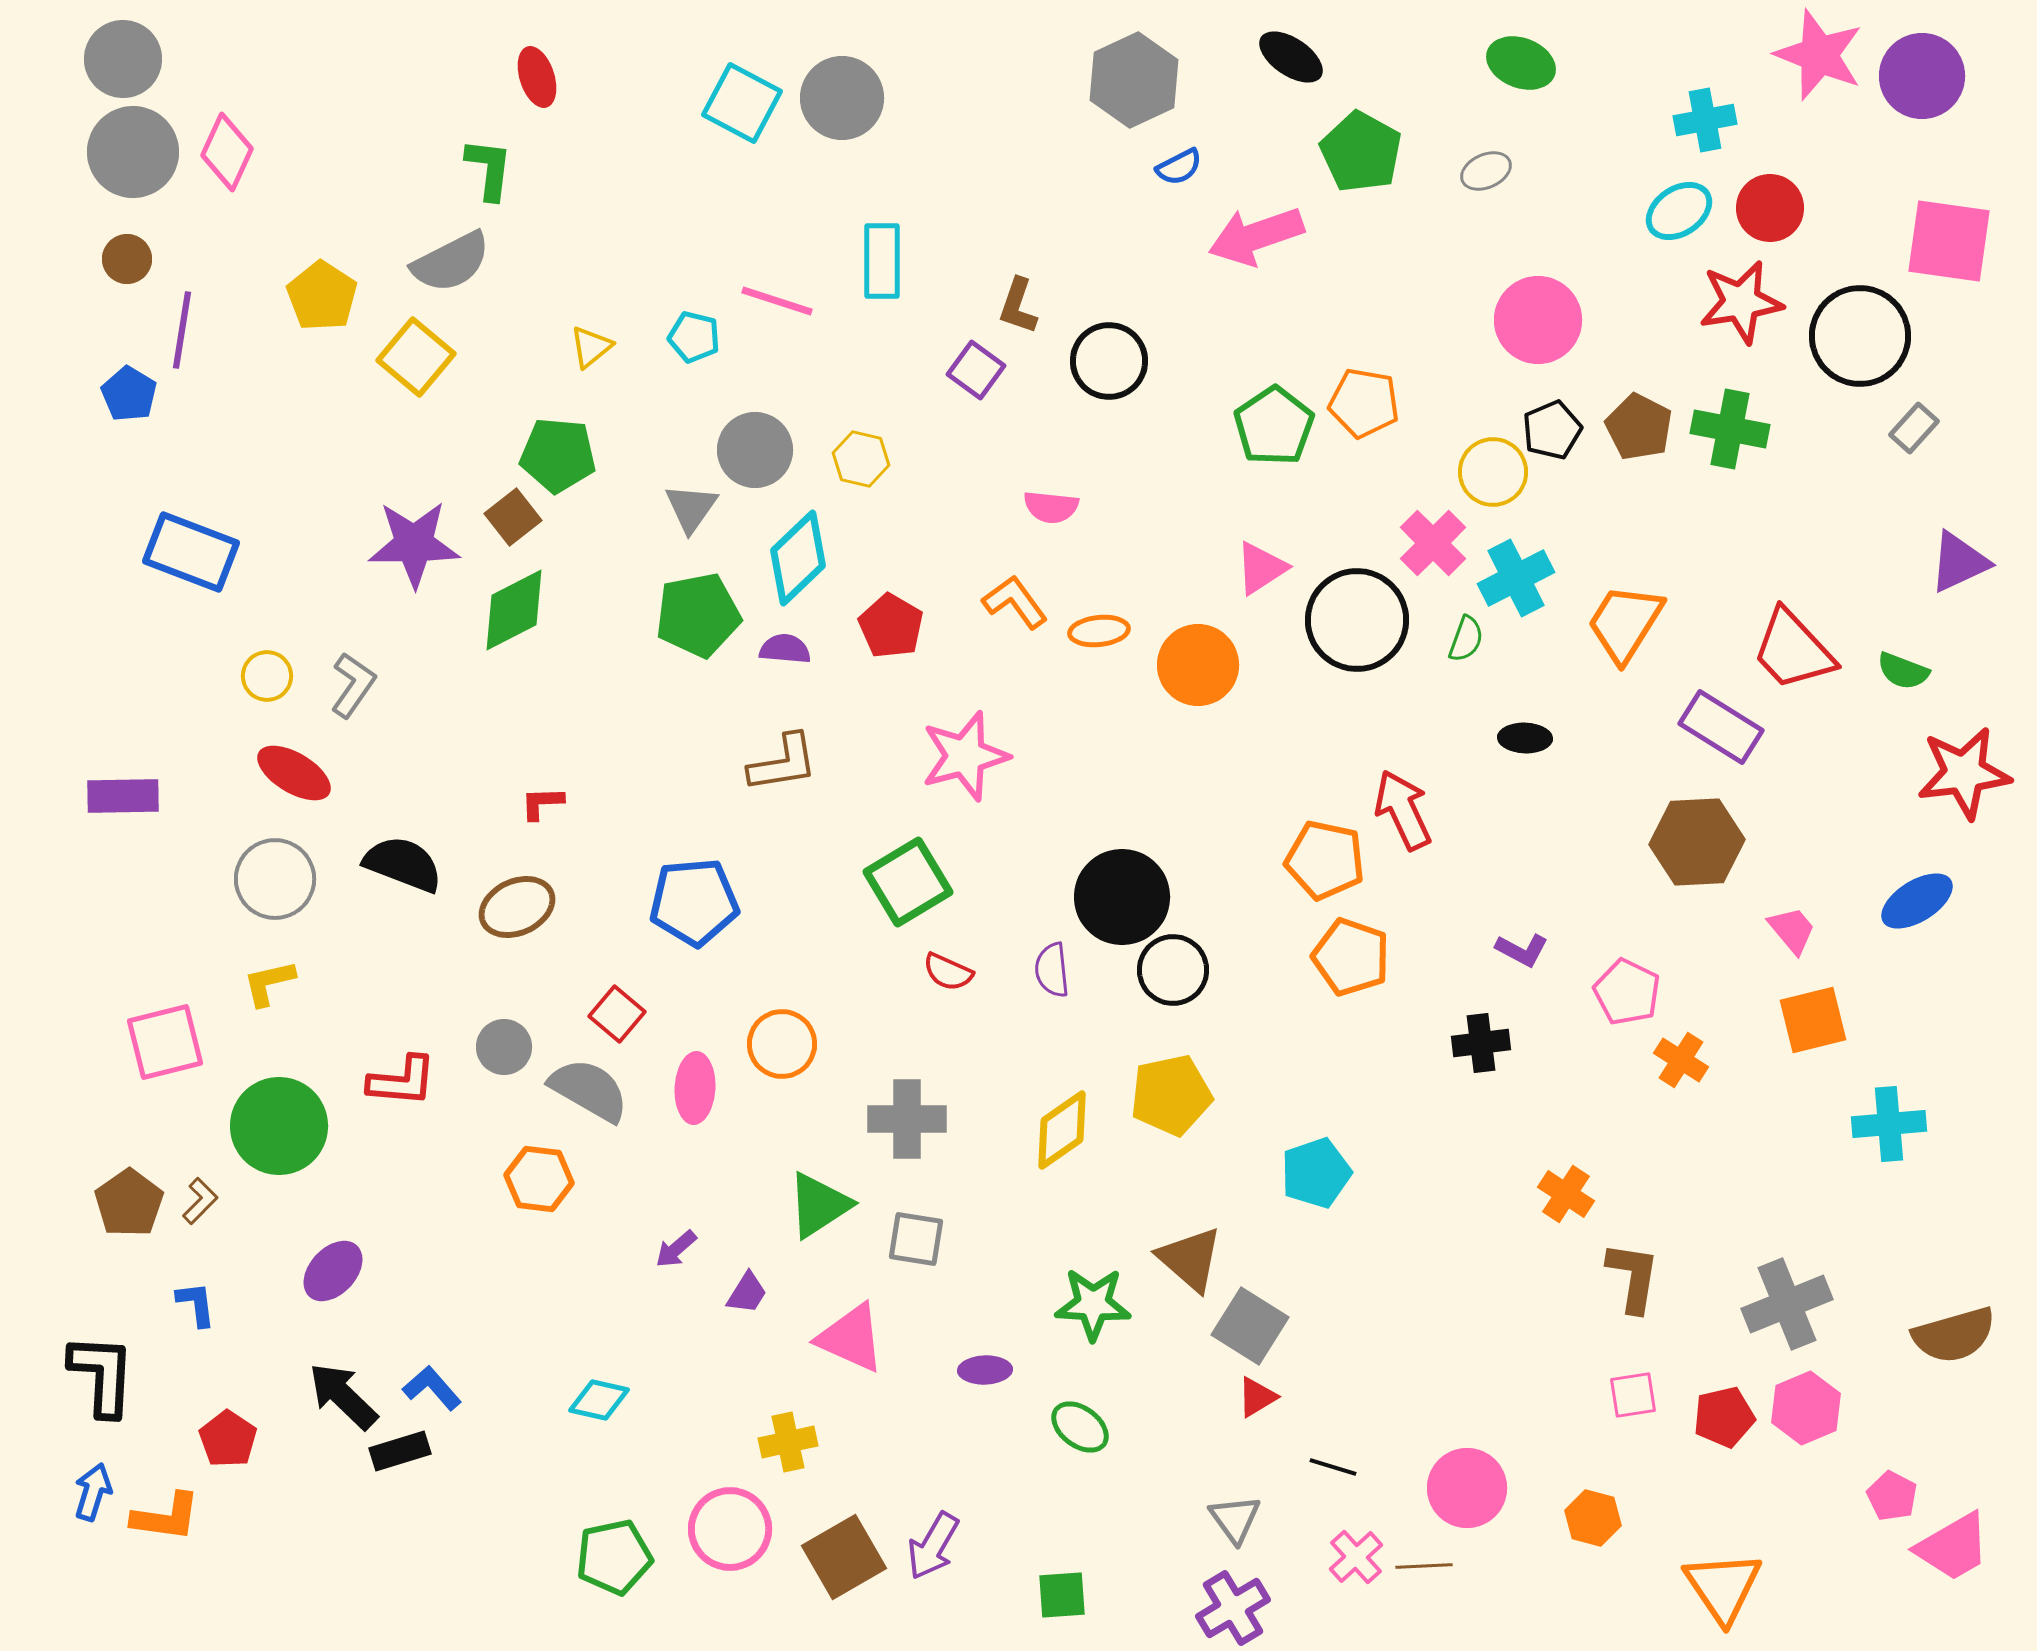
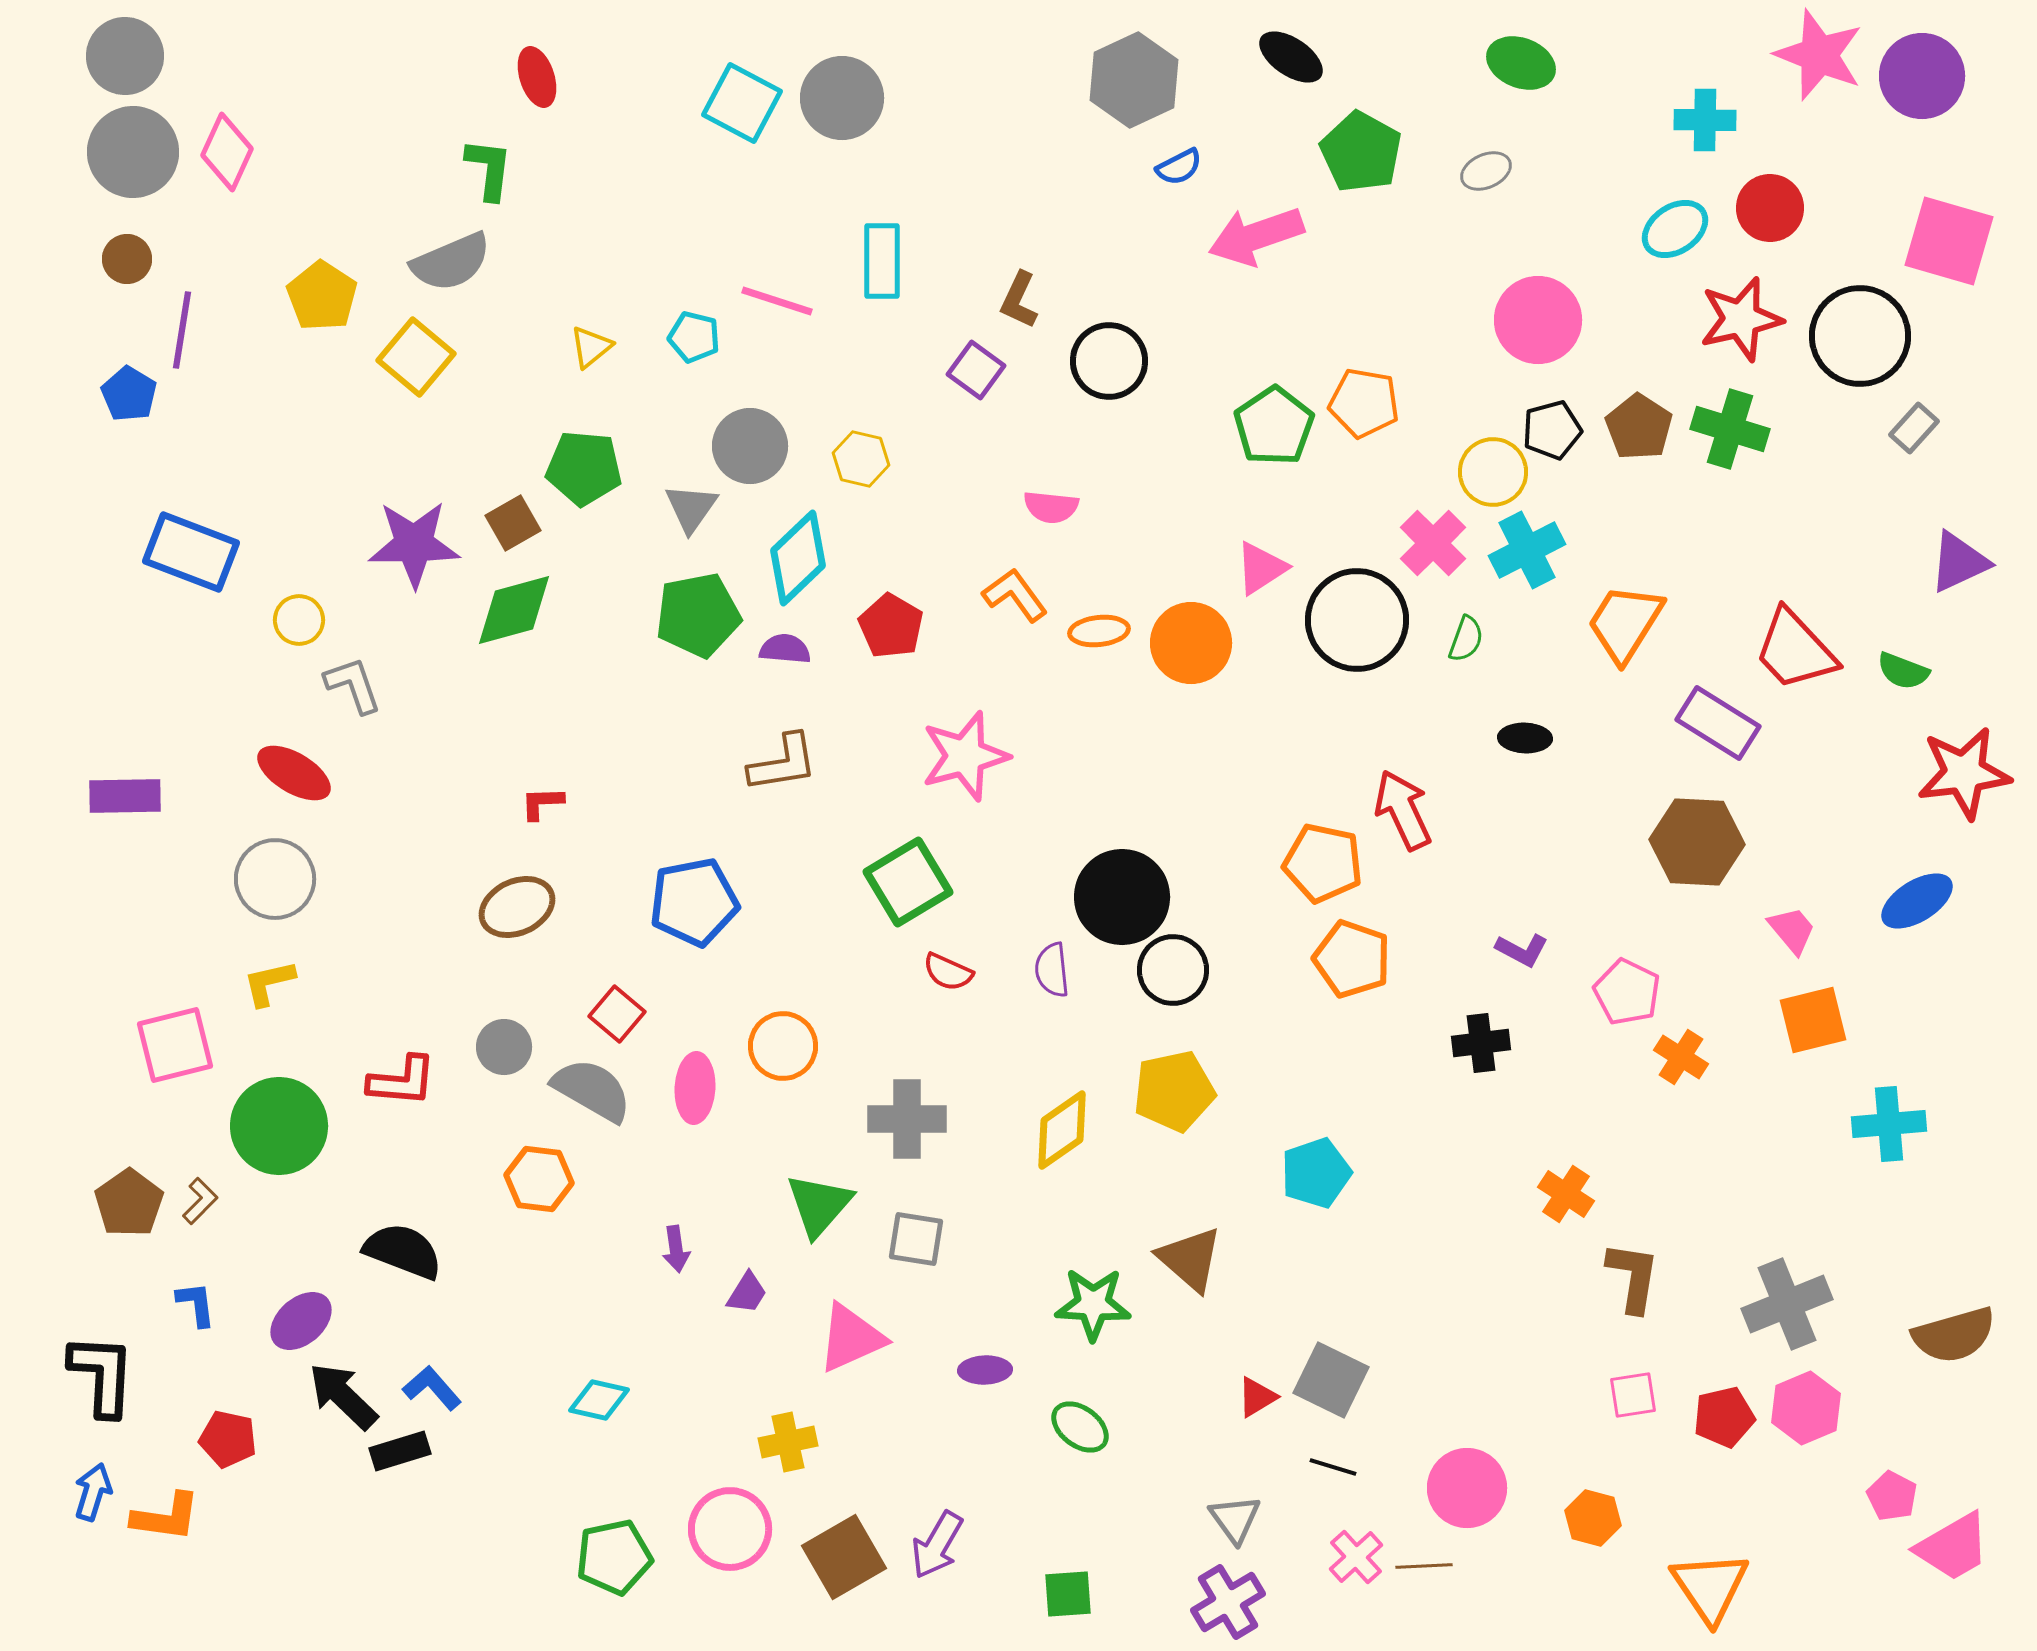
gray circle at (123, 59): moved 2 px right, 3 px up
cyan cross at (1705, 120): rotated 12 degrees clockwise
cyan ellipse at (1679, 211): moved 4 px left, 18 px down
pink square at (1949, 241): rotated 8 degrees clockwise
gray semicircle at (451, 262): rotated 4 degrees clockwise
red star at (1741, 302): moved 17 px down; rotated 4 degrees counterclockwise
brown L-shape at (1018, 306): moved 1 px right, 6 px up; rotated 6 degrees clockwise
brown pentagon at (1639, 427): rotated 6 degrees clockwise
green cross at (1730, 429): rotated 6 degrees clockwise
black pentagon at (1552, 430): rotated 8 degrees clockwise
gray circle at (755, 450): moved 5 px left, 4 px up
green pentagon at (558, 455): moved 26 px right, 13 px down
brown square at (513, 517): moved 6 px down; rotated 8 degrees clockwise
cyan cross at (1516, 578): moved 11 px right, 28 px up
orange L-shape at (1015, 602): moved 7 px up
green diamond at (514, 610): rotated 12 degrees clockwise
red trapezoid at (1793, 650): moved 2 px right
orange circle at (1198, 665): moved 7 px left, 22 px up
yellow circle at (267, 676): moved 32 px right, 56 px up
gray L-shape at (353, 685): rotated 54 degrees counterclockwise
purple rectangle at (1721, 727): moved 3 px left, 4 px up
purple rectangle at (123, 796): moved 2 px right
brown hexagon at (1697, 842): rotated 6 degrees clockwise
orange pentagon at (1325, 860): moved 2 px left, 3 px down
black semicircle at (403, 864): moved 387 px down
blue pentagon at (694, 902): rotated 6 degrees counterclockwise
orange pentagon at (1351, 957): moved 1 px right, 2 px down
pink square at (165, 1042): moved 10 px right, 3 px down
orange circle at (782, 1044): moved 1 px right, 2 px down
orange cross at (1681, 1060): moved 3 px up
gray semicircle at (589, 1090): moved 3 px right
yellow pentagon at (1171, 1095): moved 3 px right, 4 px up
green triangle at (819, 1205): rotated 16 degrees counterclockwise
purple arrow at (676, 1249): rotated 57 degrees counterclockwise
purple ellipse at (333, 1271): moved 32 px left, 50 px down; rotated 6 degrees clockwise
gray square at (1250, 1326): moved 81 px right, 54 px down; rotated 6 degrees counterclockwise
pink triangle at (851, 1338): rotated 48 degrees counterclockwise
red pentagon at (228, 1439): rotated 22 degrees counterclockwise
purple arrow at (933, 1546): moved 4 px right, 1 px up
orange triangle at (1723, 1587): moved 13 px left
green square at (1062, 1595): moved 6 px right, 1 px up
purple cross at (1233, 1608): moved 5 px left, 6 px up
